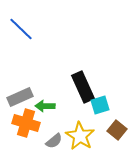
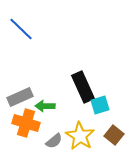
brown square: moved 3 px left, 5 px down
